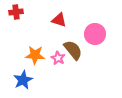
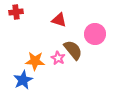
orange star: moved 6 px down
